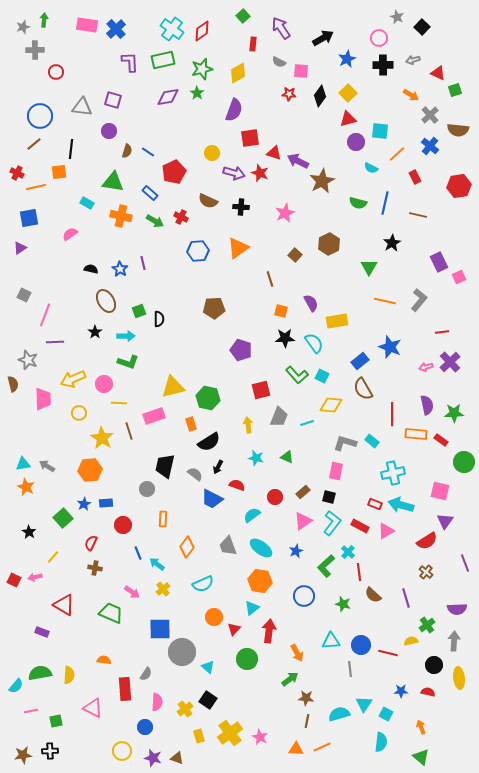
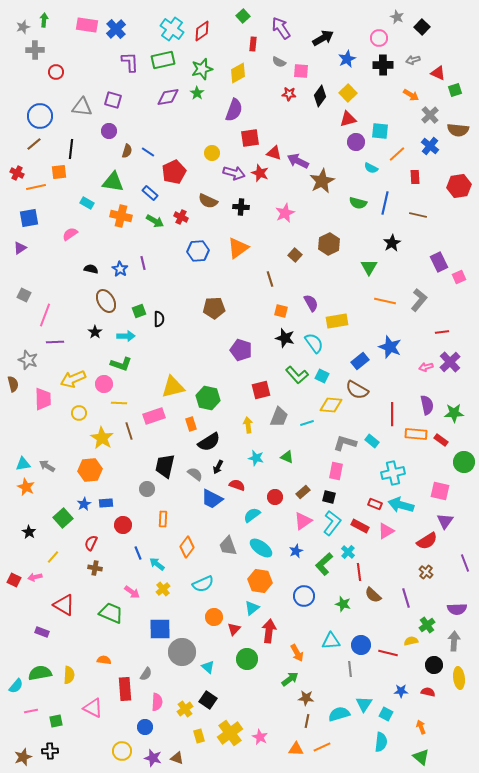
red rectangle at (415, 177): rotated 24 degrees clockwise
black star at (285, 338): rotated 18 degrees clockwise
green L-shape at (128, 362): moved 7 px left, 2 px down
brown semicircle at (363, 389): moved 6 px left, 1 px down; rotated 30 degrees counterclockwise
green L-shape at (326, 566): moved 2 px left, 2 px up
brown star at (23, 755): moved 2 px down; rotated 12 degrees counterclockwise
